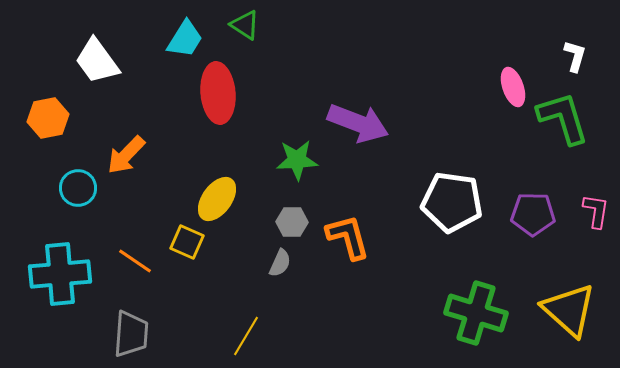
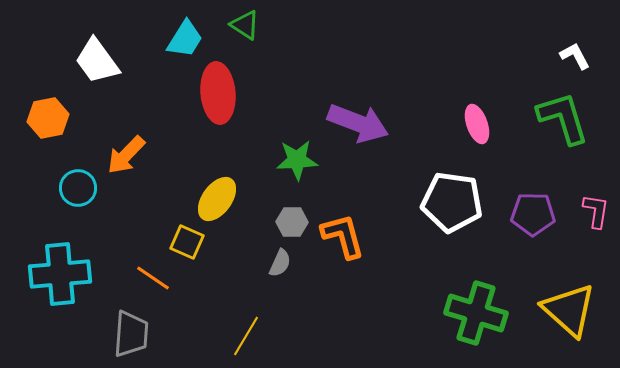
white L-shape: rotated 44 degrees counterclockwise
pink ellipse: moved 36 px left, 37 px down
orange L-shape: moved 5 px left, 1 px up
orange line: moved 18 px right, 17 px down
